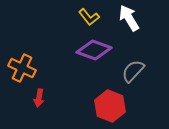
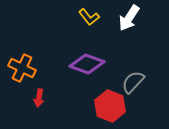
white arrow: rotated 116 degrees counterclockwise
purple diamond: moved 7 px left, 14 px down
gray semicircle: moved 11 px down
